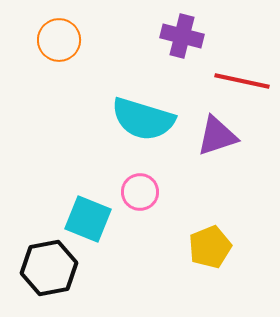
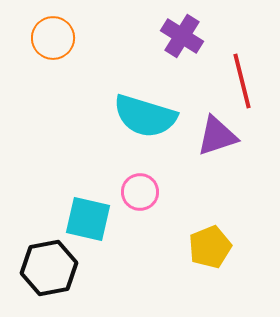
purple cross: rotated 18 degrees clockwise
orange circle: moved 6 px left, 2 px up
red line: rotated 64 degrees clockwise
cyan semicircle: moved 2 px right, 3 px up
cyan square: rotated 9 degrees counterclockwise
